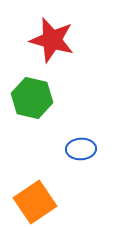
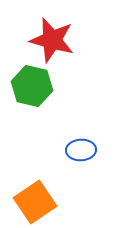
green hexagon: moved 12 px up
blue ellipse: moved 1 px down
